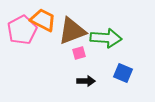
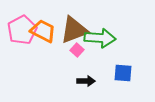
orange trapezoid: moved 11 px down
brown triangle: moved 2 px right, 1 px up
green arrow: moved 6 px left
pink square: moved 2 px left, 3 px up; rotated 32 degrees counterclockwise
blue square: rotated 18 degrees counterclockwise
